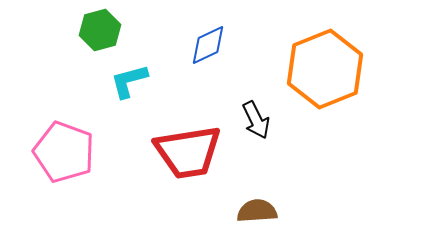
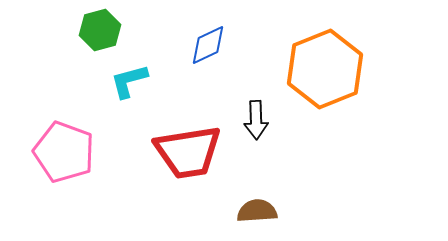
black arrow: rotated 24 degrees clockwise
